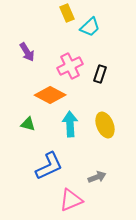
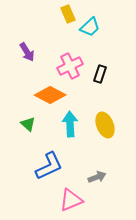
yellow rectangle: moved 1 px right, 1 px down
green triangle: rotated 28 degrees clockwise
